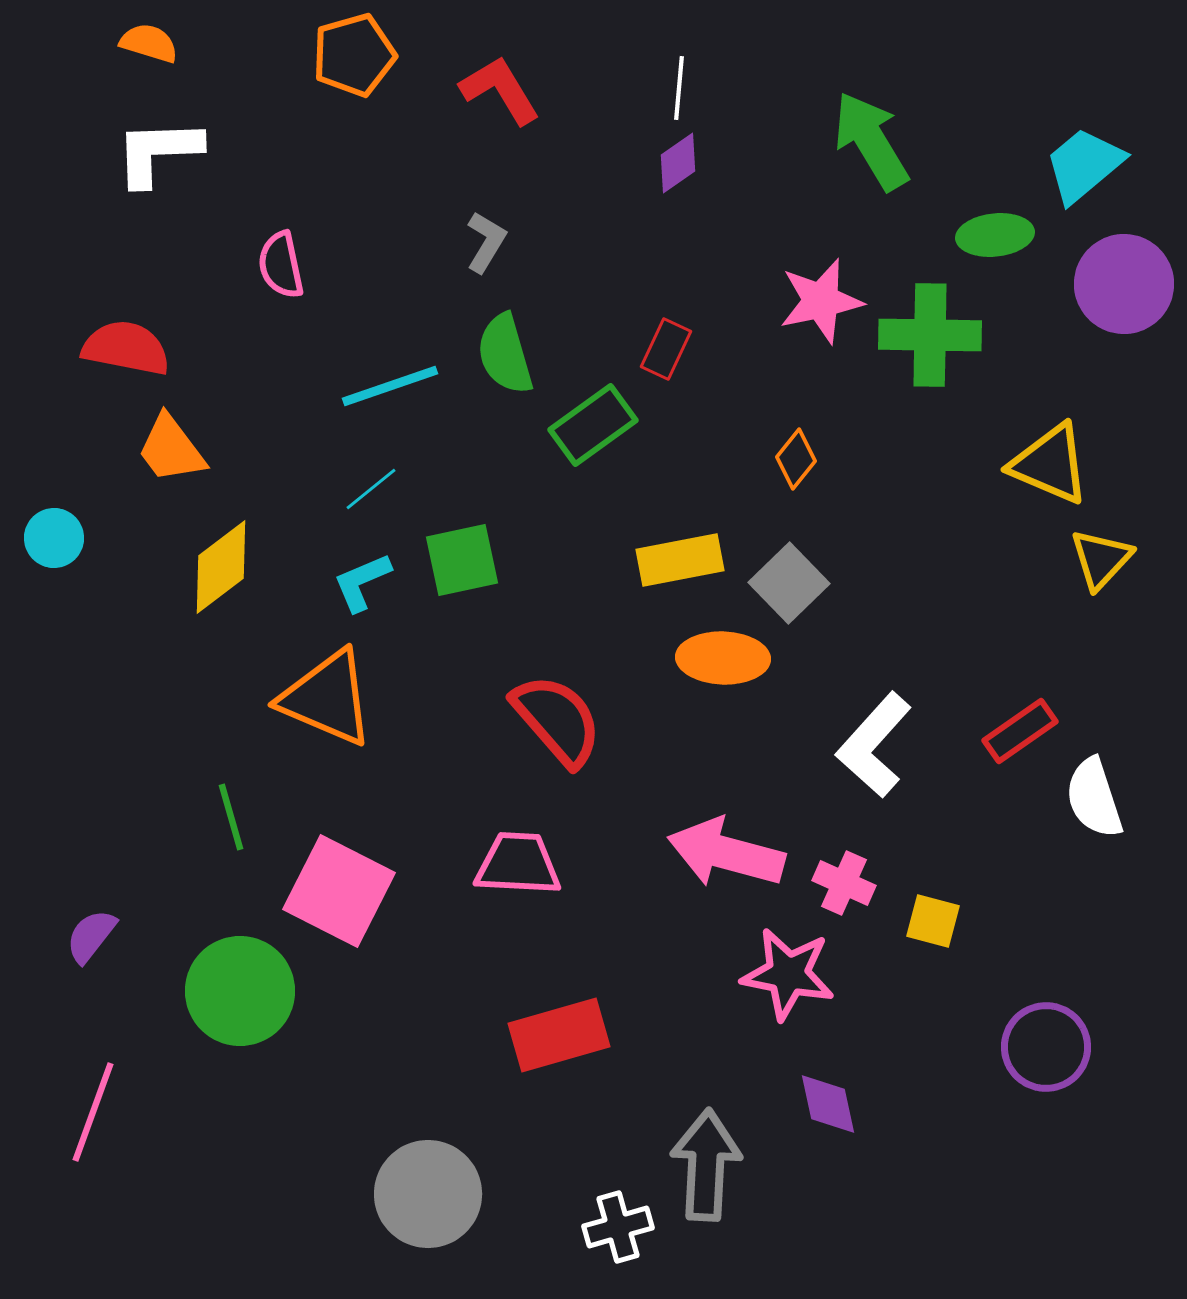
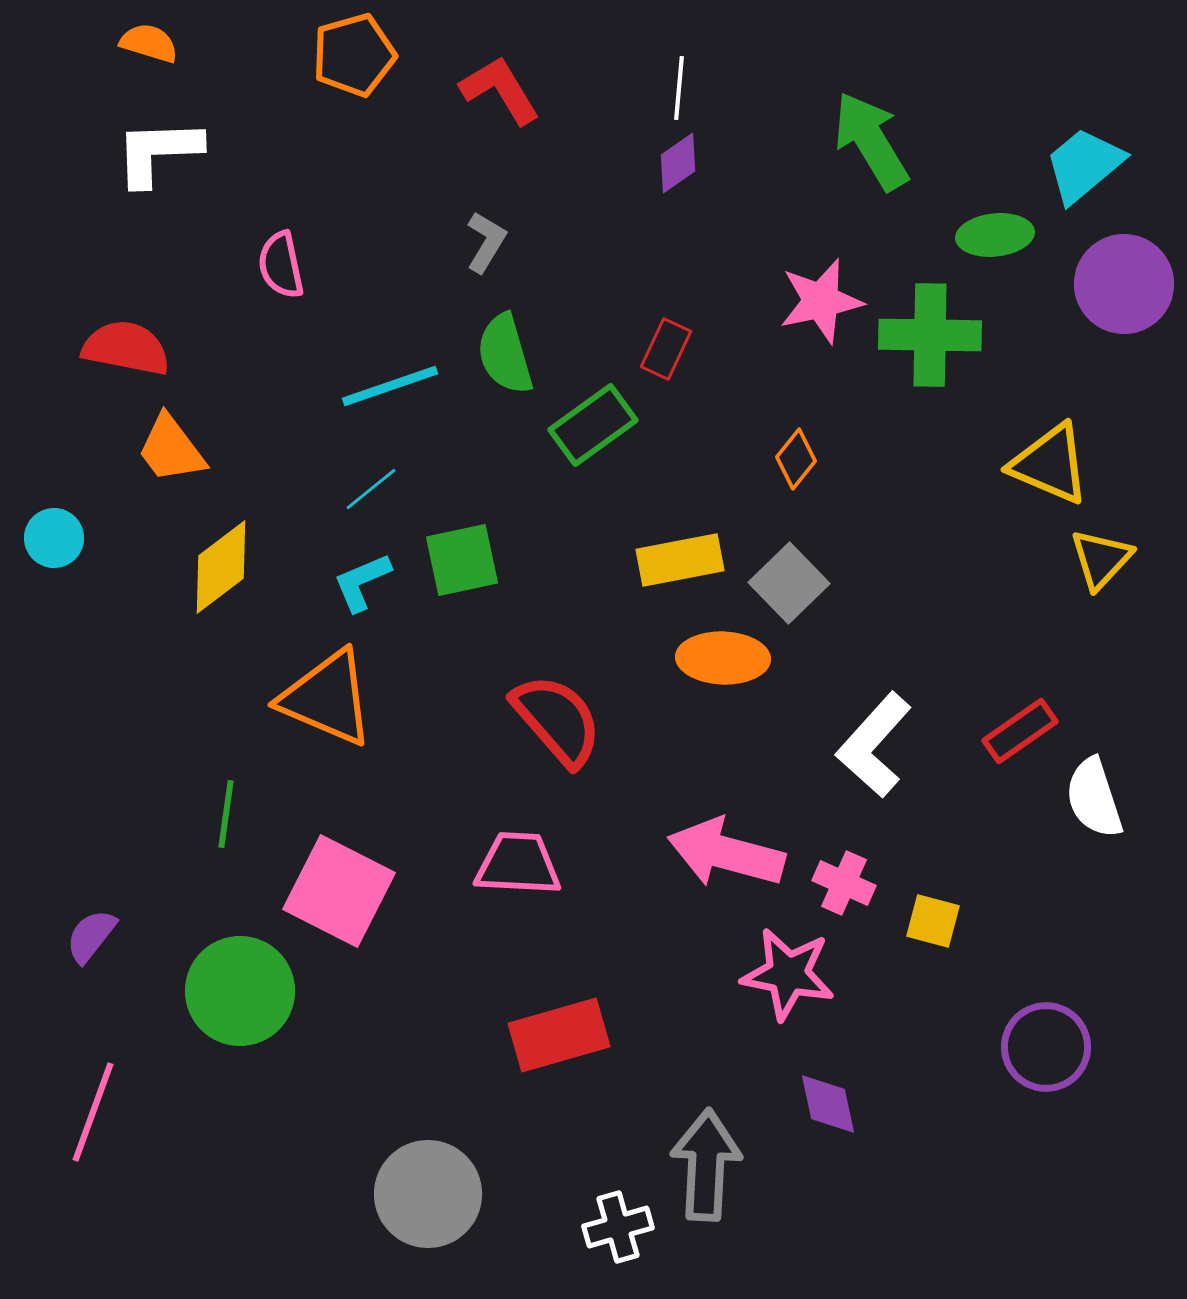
green line at (231, 817): moved 5 px left, 3 px up; rotated 24 degrees clockwise
